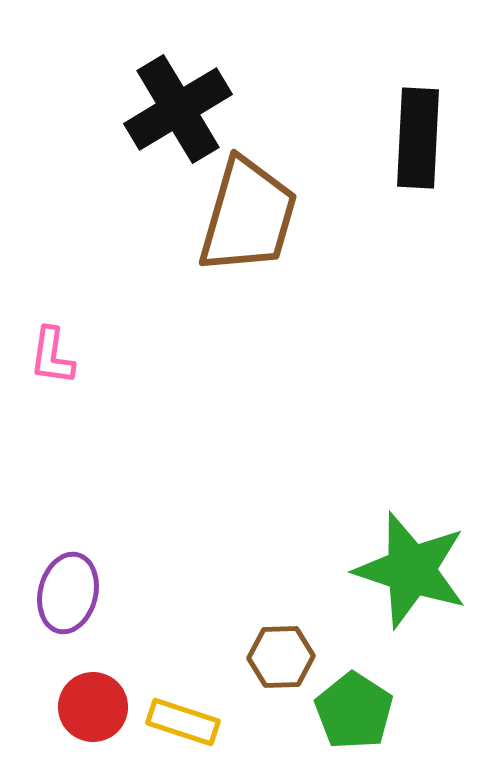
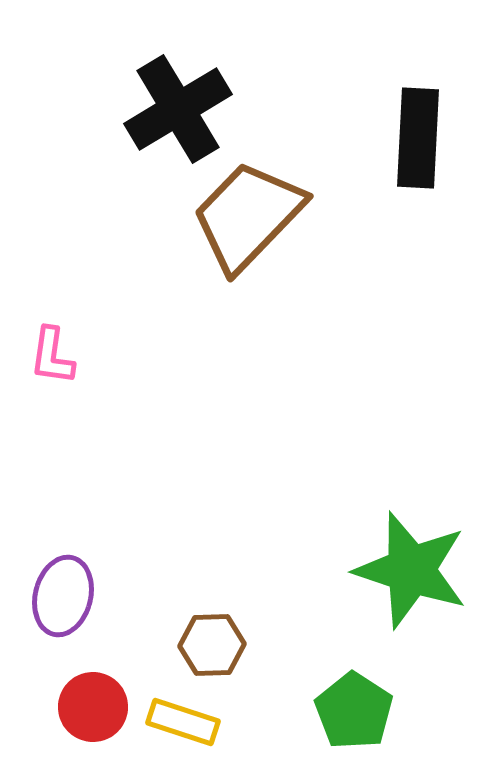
brown trapezoid: rotated 152 degrees counterclockwise
purple ellipse: moved 5 px left, 3 px down
brown hexagon: moved 69 px left, 12 px up
